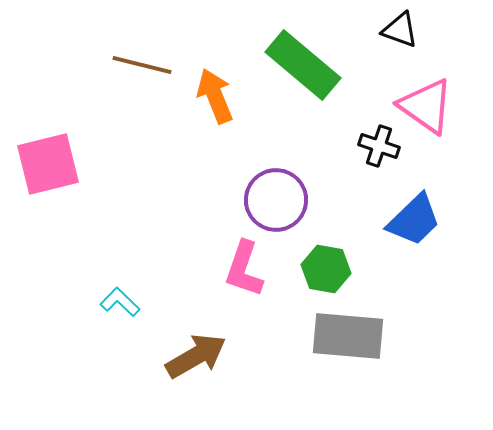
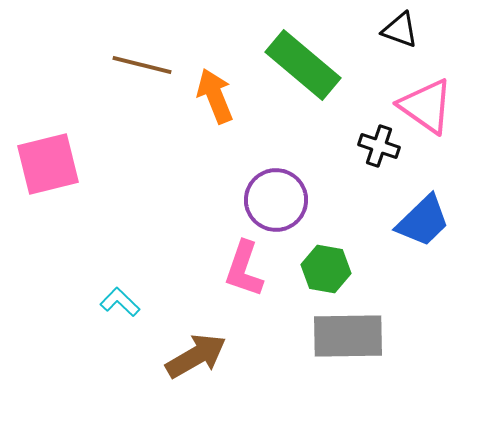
blue trapezoid: moved 9 px right, 1 px down
gray rectangle: rotated 6 degrees counterclockwise
